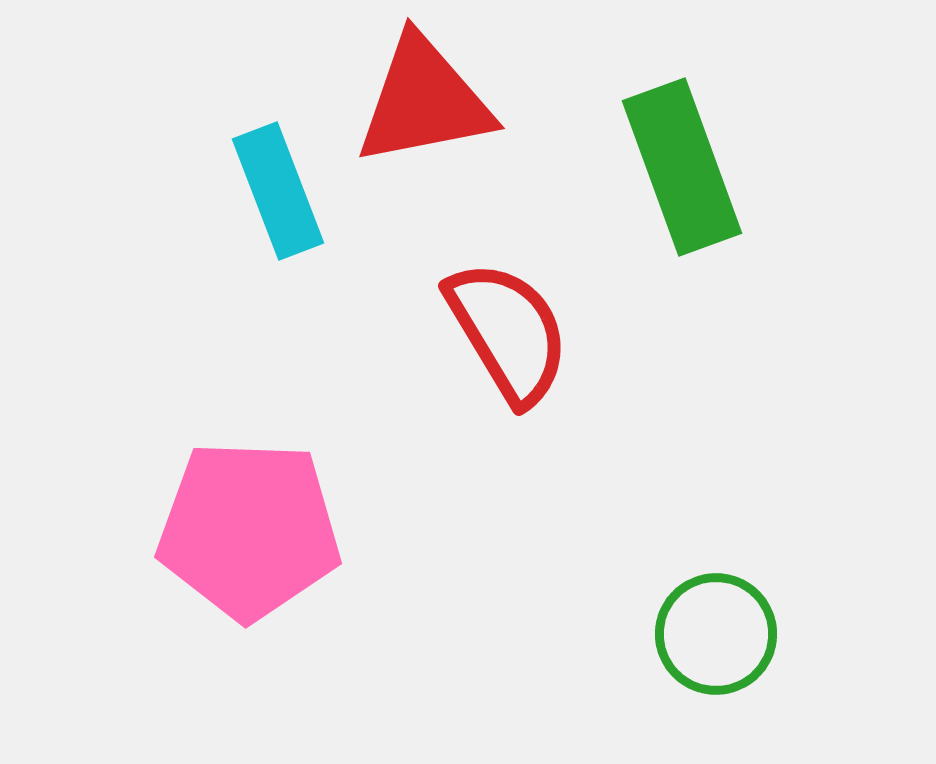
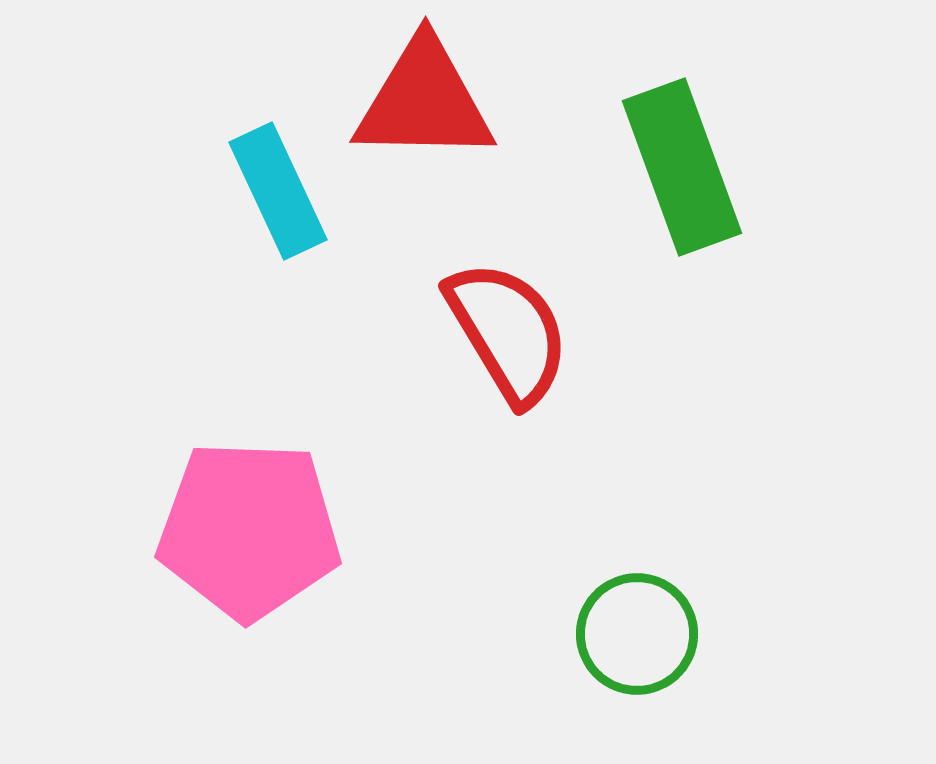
red triangle: rotated 12 degrees clockwise
cyan rectangle: rotated 4 degrees counterclockwise
green circle: moved 79 px left
